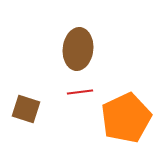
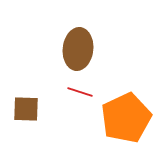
red line: rotated 25 degrees clockwise
brown square: rotated 16 degrees counterclockwise
